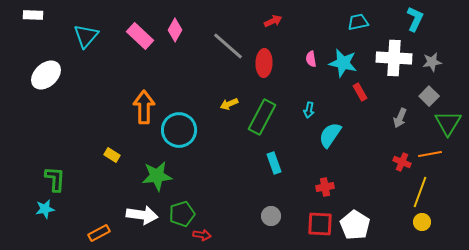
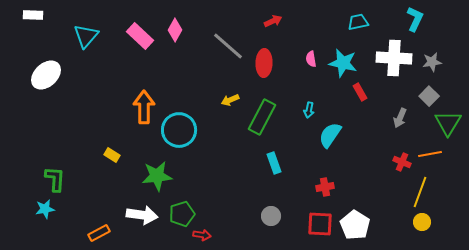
yellow arrow at (229, 104): moved 1 px right, 4 px up
